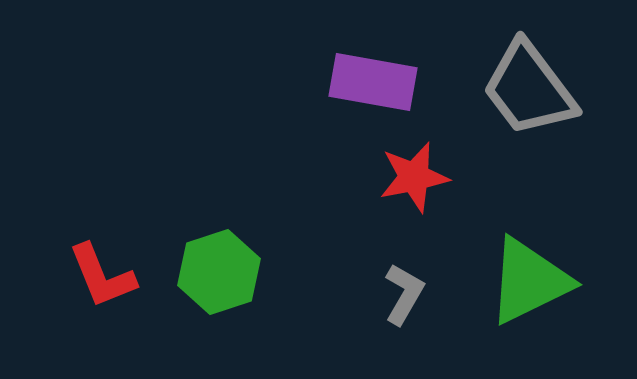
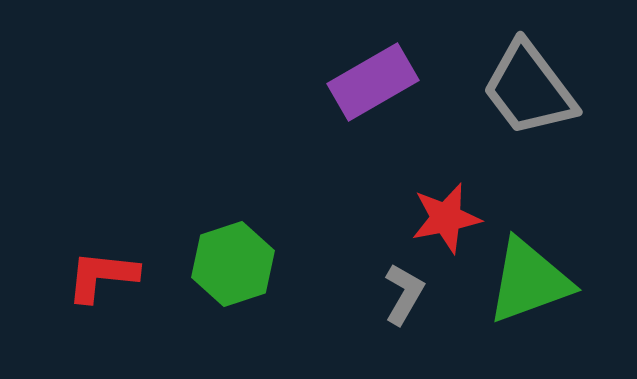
purple rectangle: rotated 40 degrees counterclockwise
red star: moved 32 px right, 41 px down
green hexagon: moved 14 px right, 8 px up
red L-shape: rotated 118 degrees clockwise
green triangle: rotated 6 degrees clockwise
